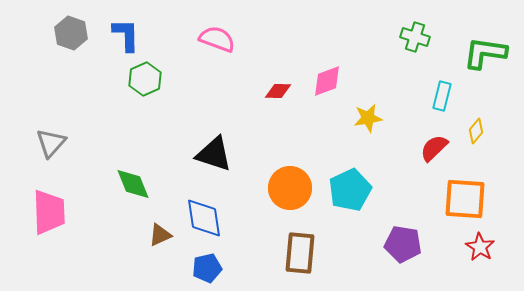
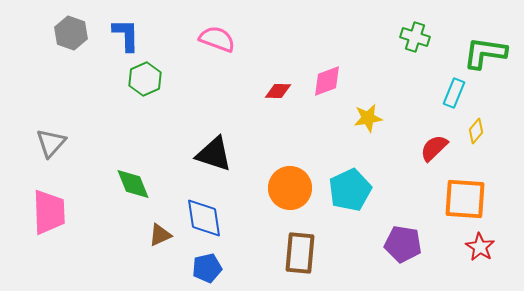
cyan rectangle: moved 12 px right, 3 px up; rotated 8 degrees clockwise
